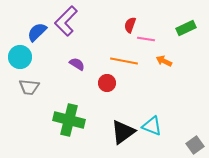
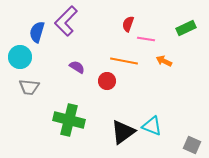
red semicircle: moved 2 px left, 1 px up
blue semicircle: rotated 30 degrees counterclockwise
purple semicircle: moved 3 px down
red circle: moved 2 px up
gray square: moved 3 px left; rotated 30 degrees counterclockwise
